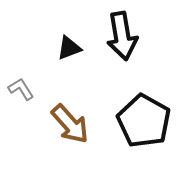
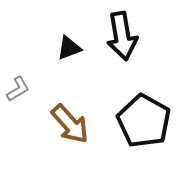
gray L-shape: moved 3 px left; rotated 92 degrees clockwise
